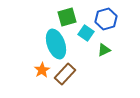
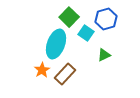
green square: moved 2 px right; rotated 30 degrees counterclockwise
cyan ellipse: rotated 40 degrees clockwise
green triangle: moved 5 px down
